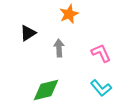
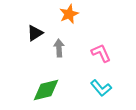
black triangle: moved 7 px right
